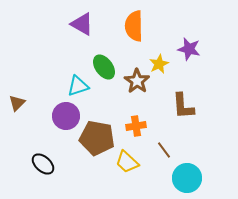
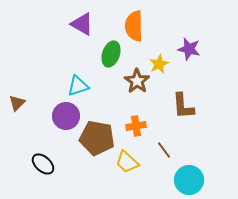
green ellipse: moved 7 px right, 13 px up; rotated 55 degrees clockwise
cyan circle: moved 2 px right, 2 px down
